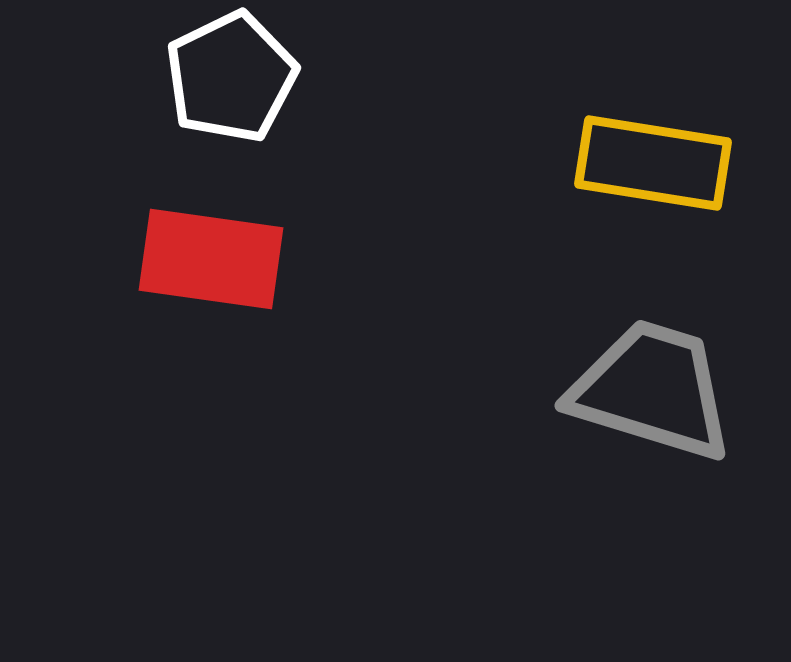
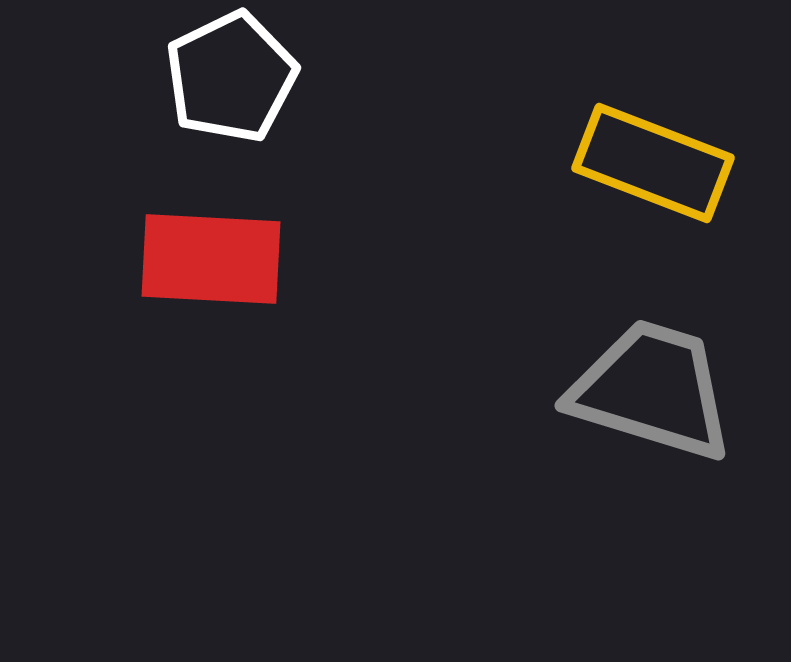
yellow rectangle: rotated 12 degrees clockwise
red rectangle: rotated 5 degrees counterclockwise
